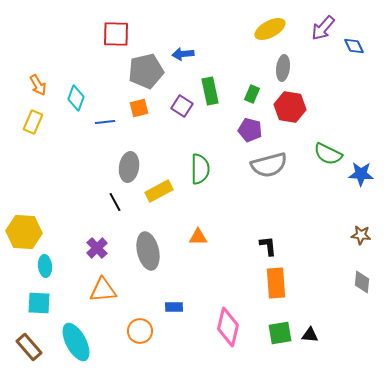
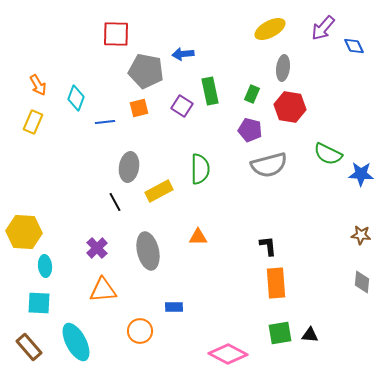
gray pentagon at (146, 71): rotated 24 degrees clockwise
pink diamond at (228, 327): moved 27 px down; rotated 75 degrees counterclockwise
